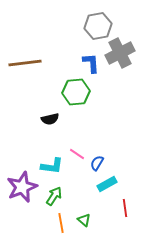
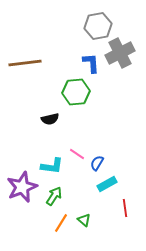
orange line: rotated 42 degrees clockwise
